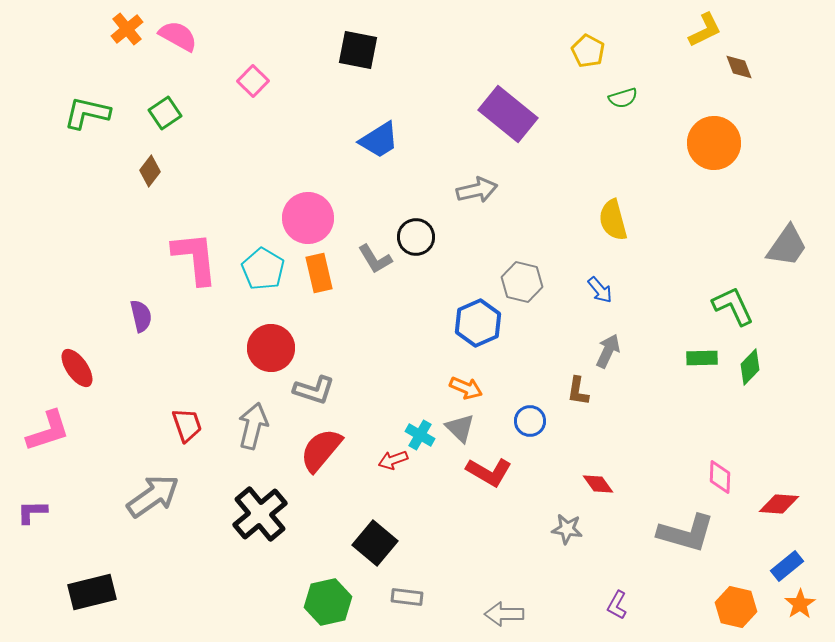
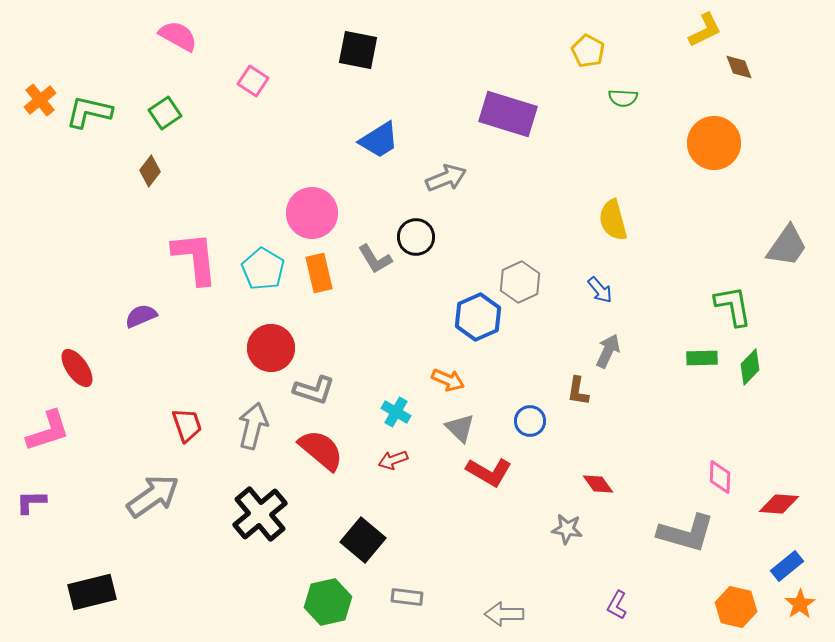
orange cross at (127, 29): moved 87 px left, 71 px down
pink square at (253, 81): rotated 12 degrees counterclockwise
green semicircle at (623, 98): rotated 20 degrees clockwise
green L-shape at (87, 113): moved 2 px right, 1 px up
purple rectangle at (508, 114): rotated 22 degrees counterclockwise
gray arrow at (477, 190): moved 31 px left, 12 px up; rotated 9 degrees counterclockwise
pink circle at (308, 218): moved 4 px right, 5 px up
gray hexagon at (522, 282): moved 2 px left; rotated 21 degrees clockwise
green L-shape at (733, 306): rotated 15 degrees clockwise
purple semicircle at (141, 316): rotated 100 degrees counterclockwise
blue hexagon at (478, 323): moved 6 px up
orange arrow at (466, 388): moved 18 px left, 8 px up
cyan cross at (420, 435): moved 24 px left, 23 px up
red semicircle at (321, 450): rotated 90 degrees clockwise
purple L-shape at (32, 512): moved 1 px left, 10 px up
black square at (375, 543): moved 12 px left, 3 px up
